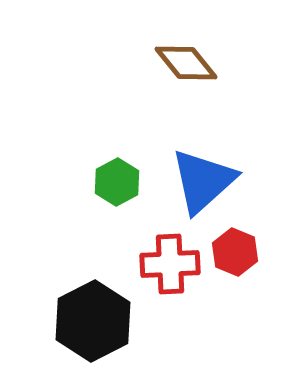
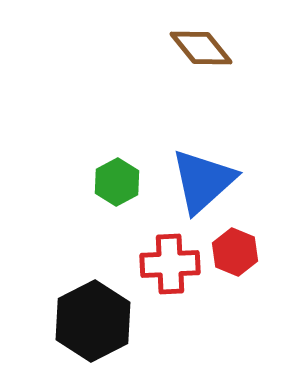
brown diamond: moved 15 px right, 15 px up
